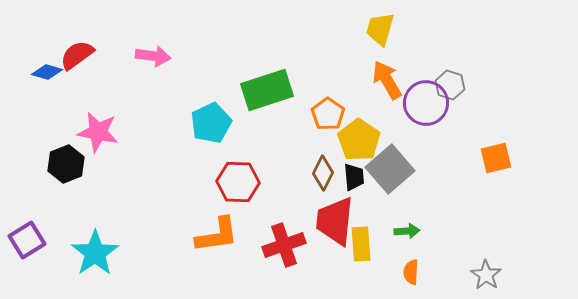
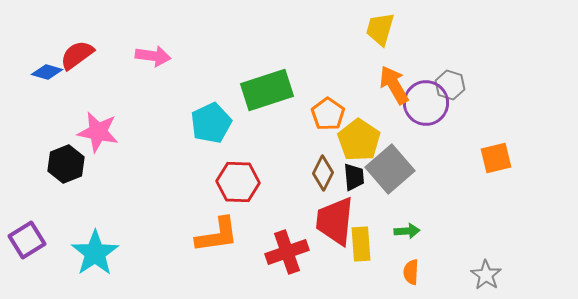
orange arrow: moved 7 px right, 5 px down
red cross: moved 3 px right, 7 px down
